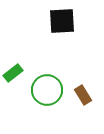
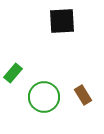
green rectangle: rotated 12 degrees counterclockwise
green circle: moved 3 px left, 7 px down
